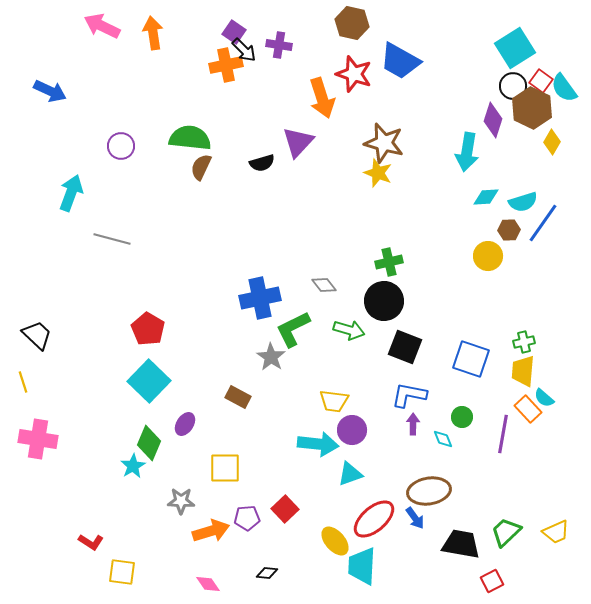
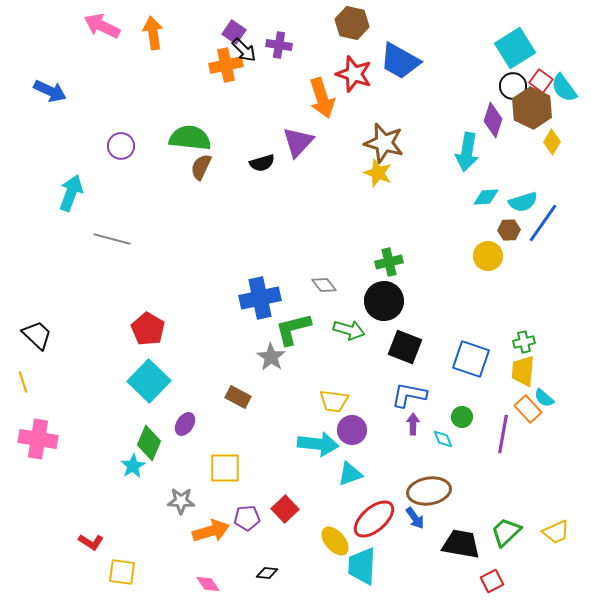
green L-shape at (293, 329): rotated 12 degrees clockwise
